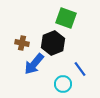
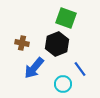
black hexagon: moved 4 px right, 1 px down
blue arrow: moved 4 px down
